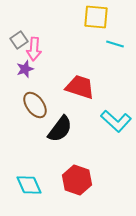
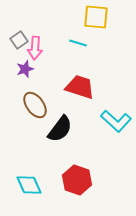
cyan line: moved 37 px left, 1 px up
pink arrow: moved 1 px right, 1 px up
